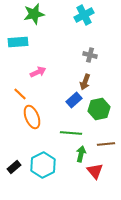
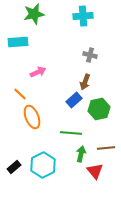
cyan cross: moved 1 px left, 1 px down; rotated 24 degrees clockwise
brown line: moved 4 px down
